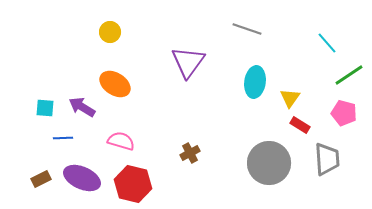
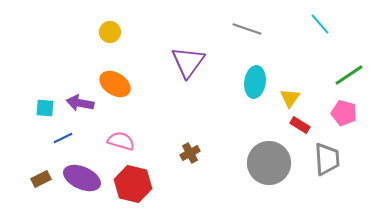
cyan line: moved 7 px left, 19 px up
purple arrow: moved 2 px left, 4 px up; rotated 20 degrees counterclockwise
blue line: rotated 24 degrees counterclockwise
